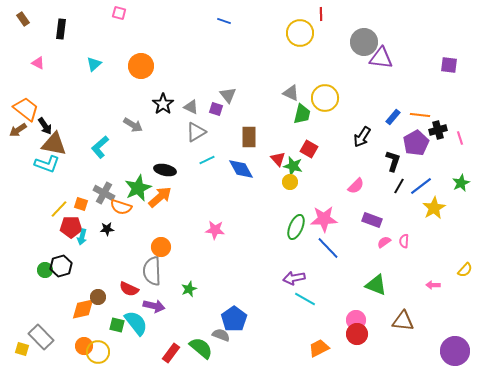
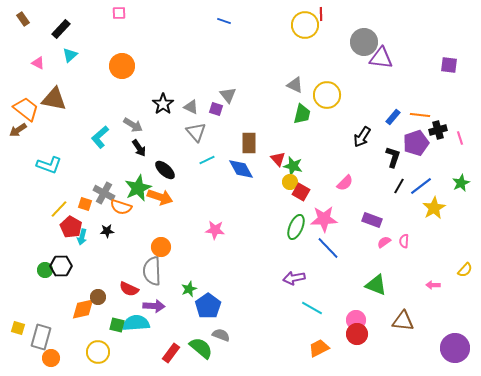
pink square at (119, 13): rotated 16 degrees counterclockwise
black rectangle at (61, 29): rotated 36 degrees clockwise
yellow circle at (300, 33): moved 5 px right, 8 px up
cyan triangle at (94, 64): moved 24 px left, 9 px up
orange circle at (141, 66): moved 19 px left
gray triangle at (291, 93): moved 4 px right, 8 px up
yellow circle at (325, 98): moved 2 px right, 3 px up
black arrow at (45, 126): moved 94 px right, 22 px down
gray triangle at (196, 132): rotated 40 degrees counterclockwise
brown rectangle at (249, 137): moved 6 px down
purple pentagon at (416, 143): rotated 10 degrees clockwise
brown triangle at (54, 144): moved 45 px up
cyan L-shape at (100, 147): moved 10 px up
red square at (309, 149): moved 8 px left, 43 px down
black L-shape at (393, 161): moved 4 px up
cyan L-shape at (47, 164): moved 2 px right, 1 px down
black ellipse at (165, 170): rotated 30 degrees clockwise
pink semicircle at (356, 186): moved 11 px left, 3 px up
orange arrow at (160, 197): rotated 60 degrees clockwise
orange square at (81, 204): moved 4 px right
red pentagon at (71, 227): rotated 30 degrees clockwise
black star at (107, 229): moved 2 px down
black hexagon at (61, 266): rotated 15 degrees clockwise
cyan line at (305, 299): moved 7 px right, 9 px down
purple arrow at (154, 306): rotated 10 degrees counterclockwise
blue pentagon at (234, 319): moved 26 px left, 13 px up
cyan semicircle at (136, 323): rotated 56 degrees counterclockwise
gray rectangle at (41, 337): rotated 60 degrees clockwise
orange circle at (84, 346): moved 33 px left, 12 px down
yellow square at (22, 349): moved 4 px left, 21 px up
purple circle at (455, 351): moved 3 px up
